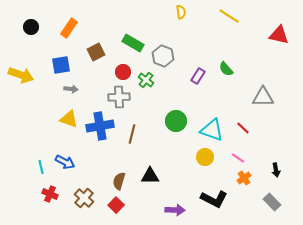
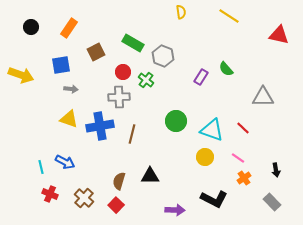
purple rectangle: moved 3 px right, 1 px down
